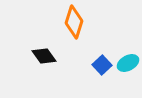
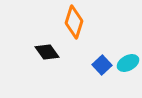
black diamond: moved 3 px right, 4 px up
